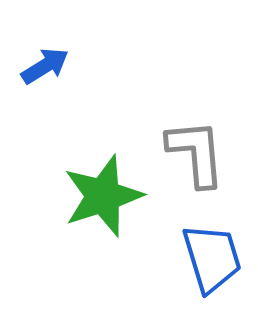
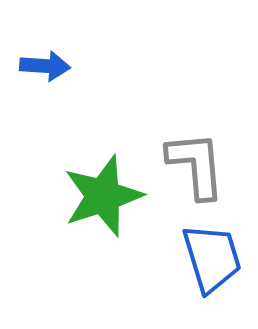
blue arrow: rotated 36 degrees clockwise
gray L-shape: moved 12 px down
